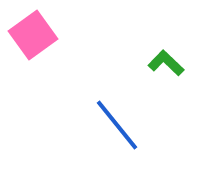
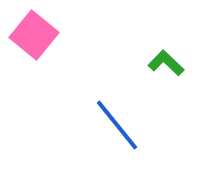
pink square: moved 1 px right; rotated 15 degrees counterclockwise
